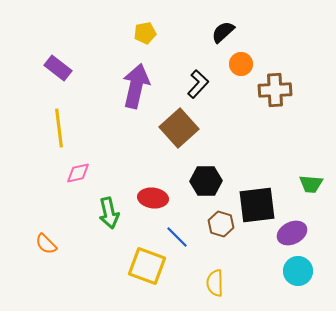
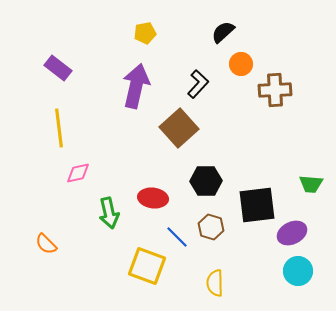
brown hexagon: moved 10 px left, 3 px down
